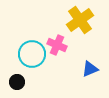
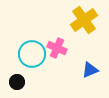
yellow cross: moved 4 px right
pink cross: moved 3 px down
blue triangle: moved 1 px down
